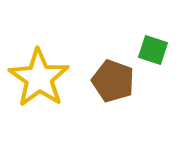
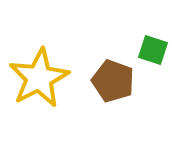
yellow star: rotated 10 degrees clockwise
